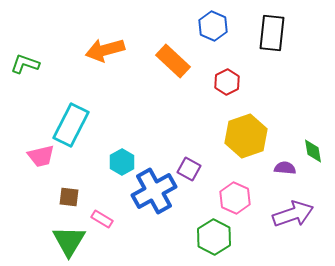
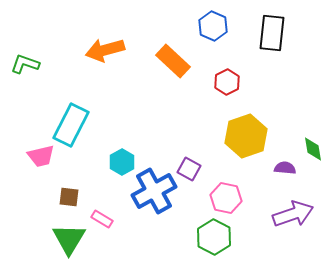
green diamond: moved 2 px up
pink hexagon: moved 9 px left; rotated 12 degrees counterclockwise
green triangle: moved 2 px up
